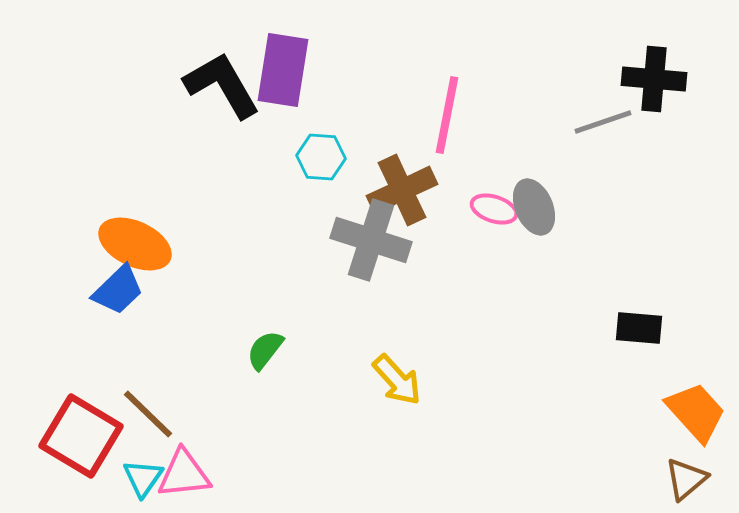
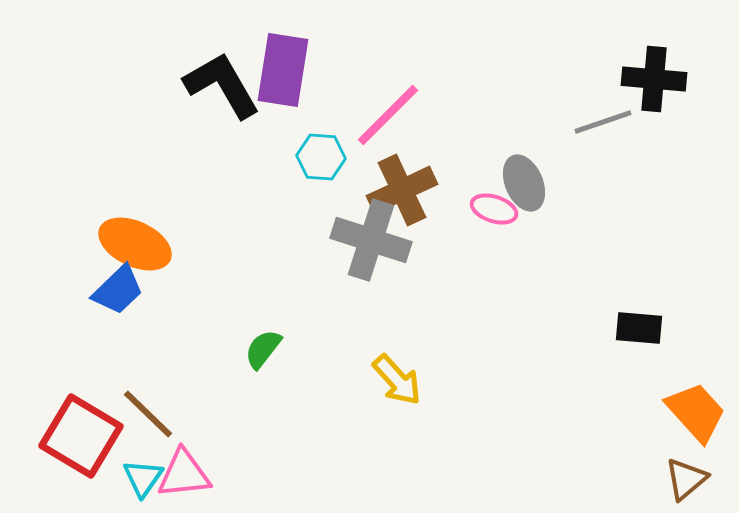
pink line: moved 59 px left; rotated 34 degrees clockwise
gray ellipse: moved 10 px left, 24 px up
green semicircle: moved 2 px left, 1 px up
